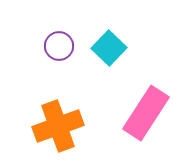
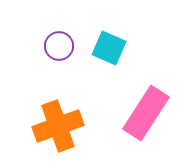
cyan square: rotated 20 degrees counterclockwise
